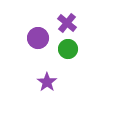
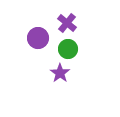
purple star: moved 13 px right, 9 px up
